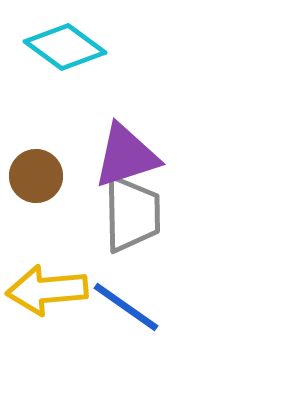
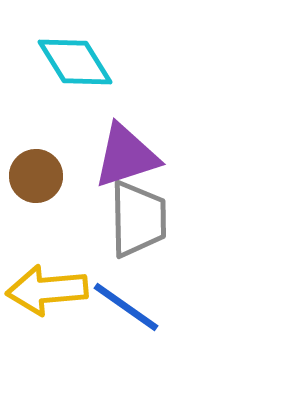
cyan diamond: moved 10 px right, 15 px down; rotated 22 degrees clockwise
gray trapezoid: moved 6 px right, 5 px down
